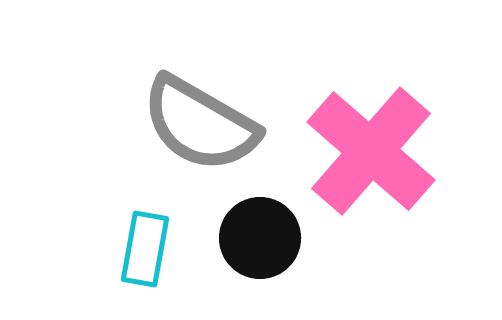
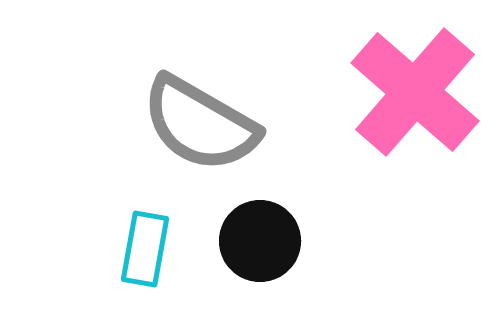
pink cross: moved 44 px right, 59 px up
black circle: moved 3 px down
